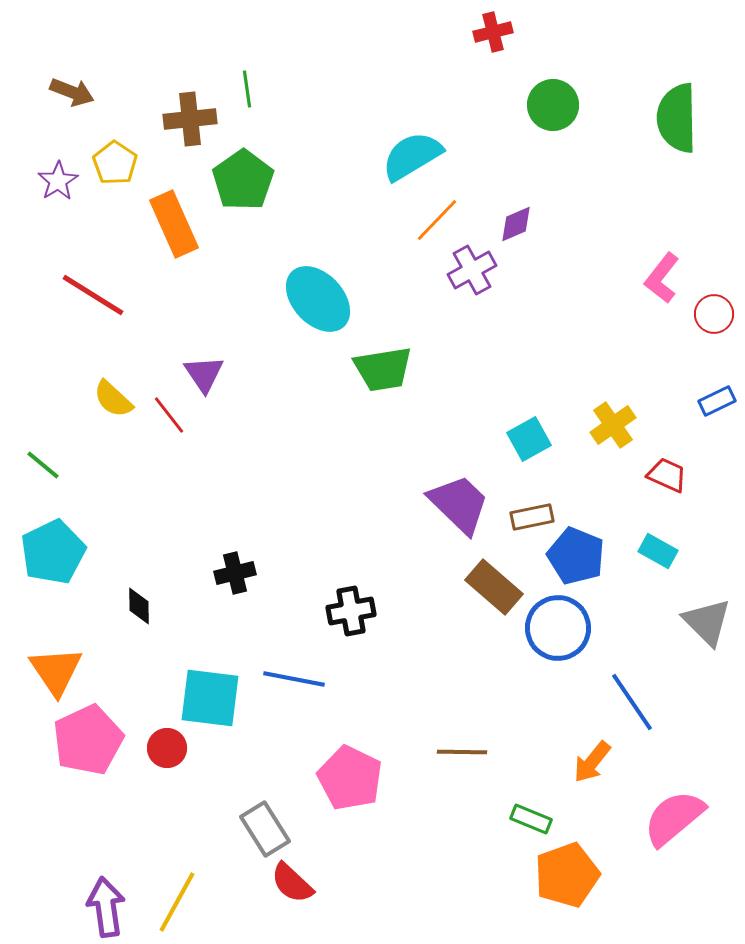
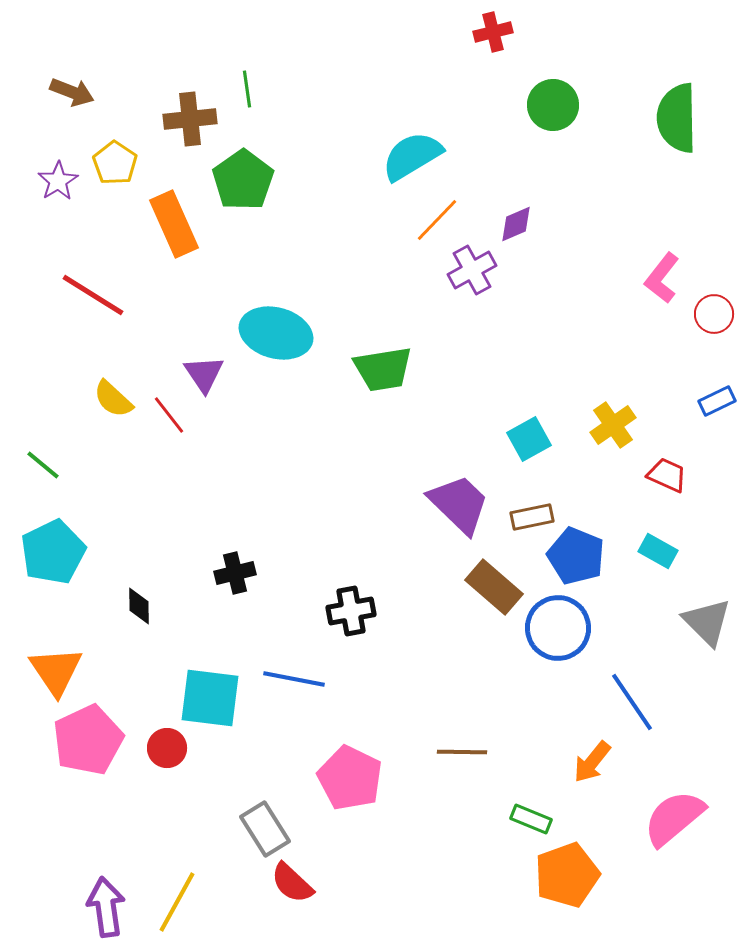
cyan ellipse at (318, 299): moved 42 px left, 34 px down; rotated 32 degrees counterclockwise
